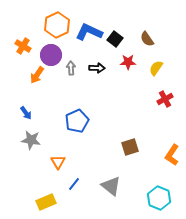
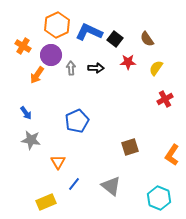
black arrow: moved 1 px left
